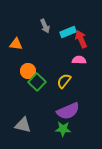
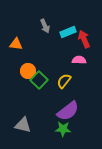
red arrow: moved 3 px right
green square: moved 2 px right, 2 px up
purple semicircle: rotated 15 degrees counterclockwise
